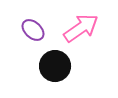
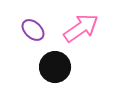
black circle: moved 1 px down
